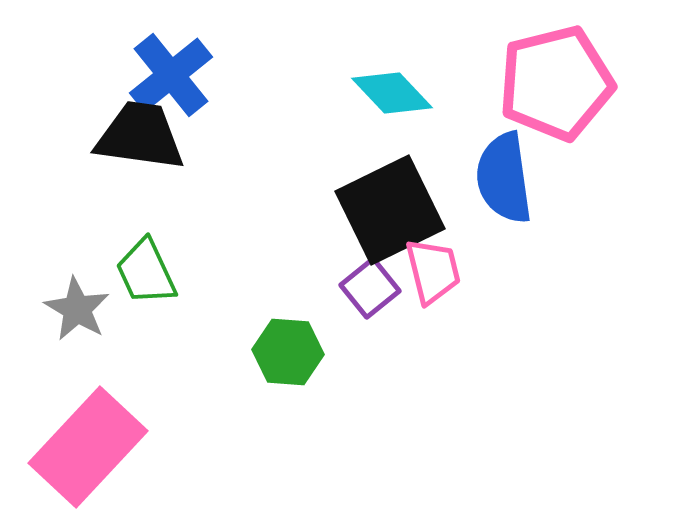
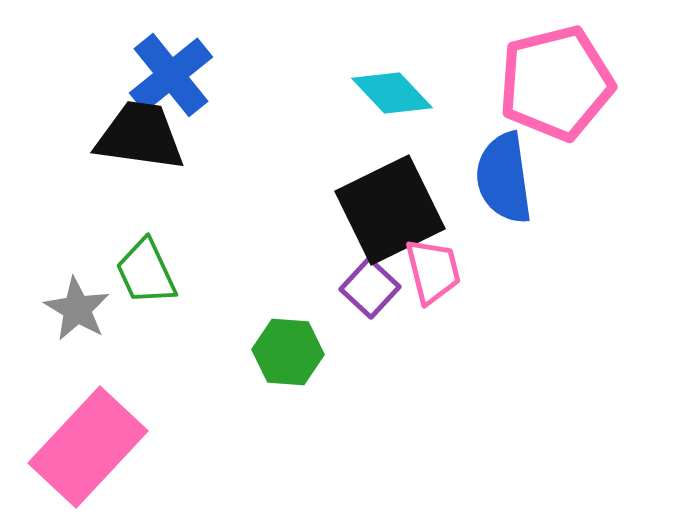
purple square: rotated 8 degrees counterclockwise
